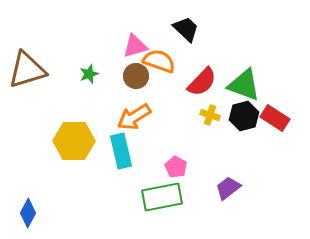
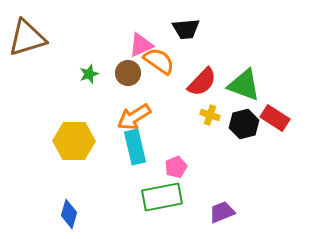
black trapezoid: rotated 132 degrees clockwise
pink triangle: moved 6 px right, 1 px up; rotated 8 degrees counterclockwise
orange semicircle: rotated 16 degrees clockwise
brown triangle: moved 32 px up
brown circle: moved 8 px left, 3 px up
black hexagon: moved 8 px down
cyan rectangle: moved 14 px right, 4 px up
pink pentagon: rotated 20 degrees clockwise
purple trapezoid: moved 6 px left, 24 px down; rotated 16 degrees clockwise
blue diamond: moved 41 px right, 1 px down; rotated 12 degrees counterclockwise
